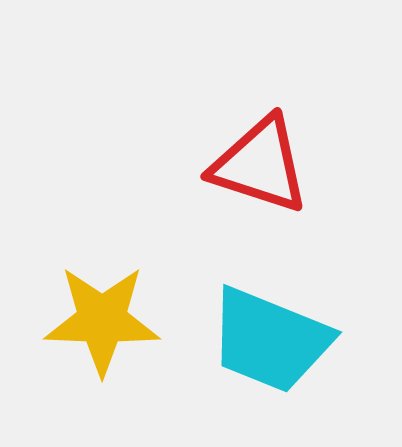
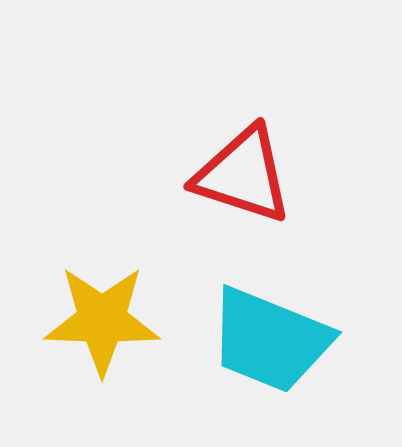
red triangle: moved 17 px left, 10 px down
